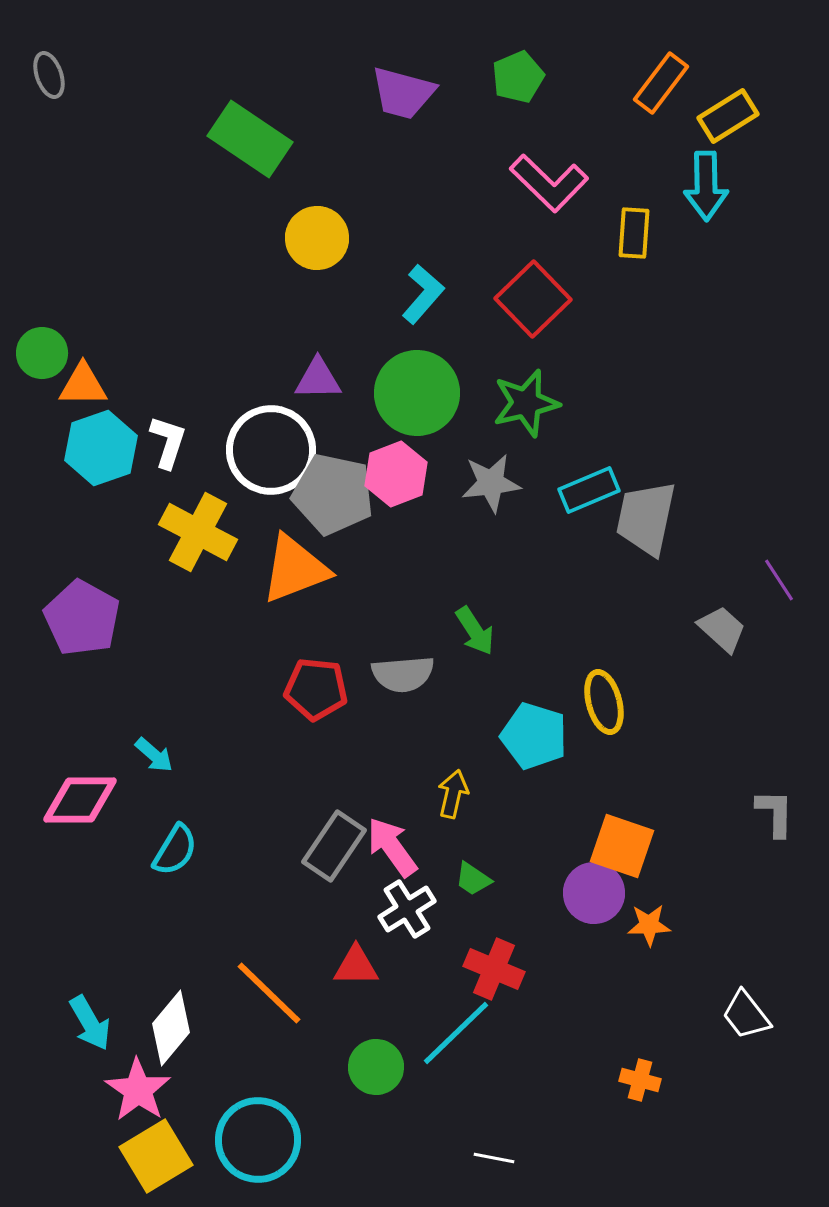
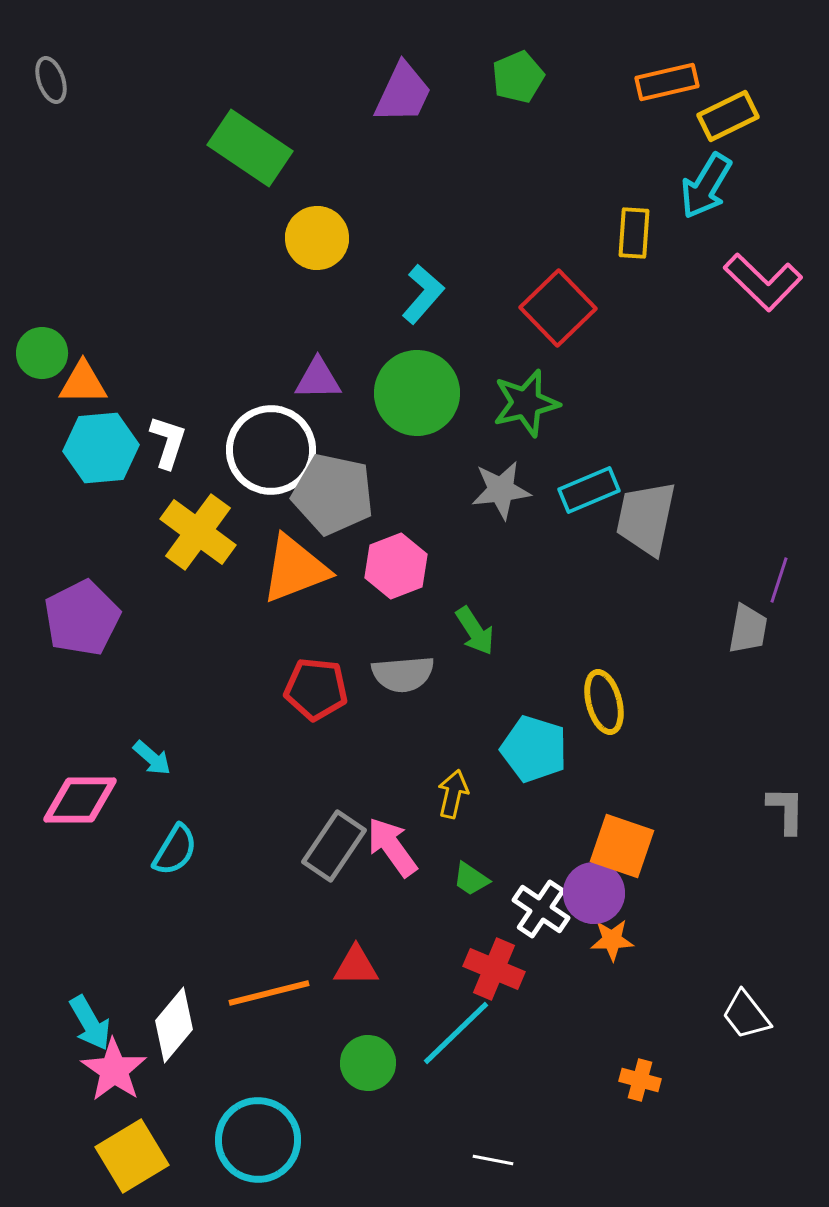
gray ellipse at (49, 75): moved 2 px right, 5 px down
orange rectangle at (661, 83): moved 6 px right, 1 px up; rotated 40 degrees clockwise
purple trapezoid at (403, 93): rotated 80 degrees counterclockwise
yellow rectangle at (728, 116): rotated 6 degrees clockwise
green rectangle at (250, 139): moved 9 px down
pink L-shape at (549, 183): moved 214 px right, 99 px down
cyan arrow at (706, 186): rotated 32 degrees clockwise
red square at (533, 299): moved 25 px right, 9 px down
orange triangle at (83, 385): moved 2 px up
cyan hexagon at (101, 448): rotated 14 degrees clockwise
pink hexagon at (396, 474): moved 92 px down
gray star at (491, 483): moved 10 px right, 7 px down
yellow cross at (198, 532): rotated 8 degrees clockwise
purple line at (779, 580): rotated 51 degrees clockwise
purple pentagon at (82, 618): rotated 16 degrees clockwise
gray trapezoid at (722, 629): moved 26 px right; rotated 58 degrees clockwise
cyan pentagon at (534, 736): moved 13 px down
cyan arrow at (154, 755): moved 2 px left, 3 px down
gray L-shape at (775, 813): moved 11 px right, 3 px up
green trapezoid at (473, 879): moved 2 px left
white cross at (407, 909): moved 134 px right; rotated 24 degrees counterclockwise
orange star at (649, 925): moved 37 px left, 15 px down
orange line at (269, 993): rotated 58 degrees counterclockwise
white diamond at (171, 1028): moved 3 px right, 3 px up
green circle at (376, 1067): moved 8 px left, 4 px up
pink star at (138, 1090): moved 24 px left, 20 px up
yellow square at (156, 1156): moved 24 px left
white line at (494, 1158): moved 1 px left, 2 px down
